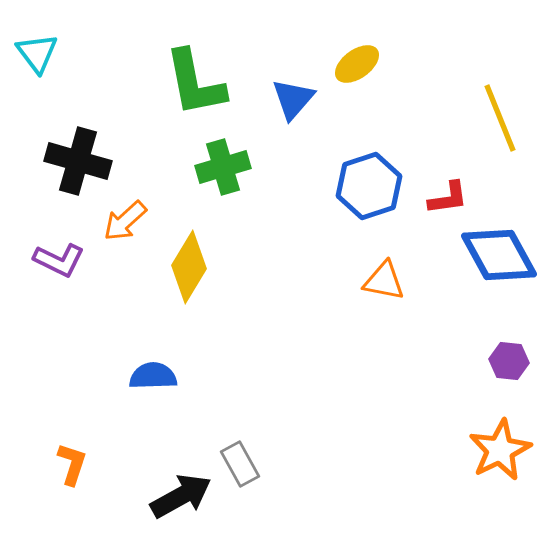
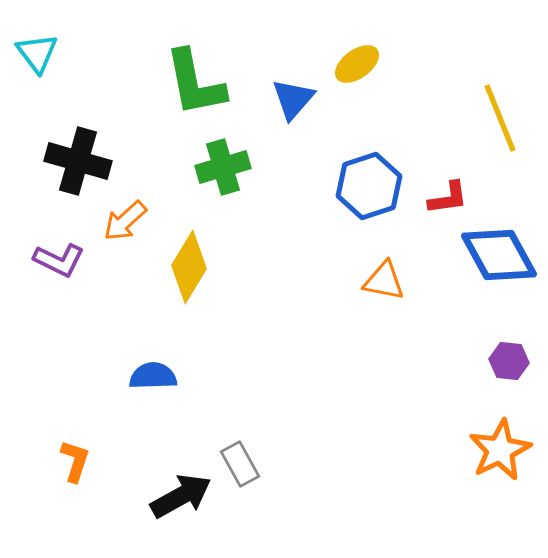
orange L-shape: moved 3 px right, 3 px up
